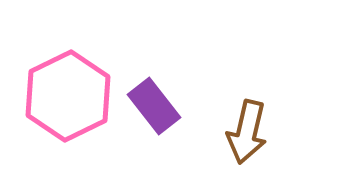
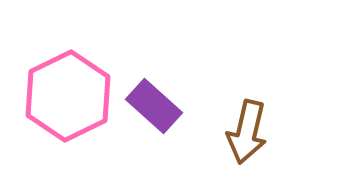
purple rectangle: rotated 10 degrees counterclockwise
